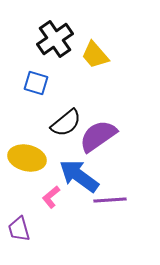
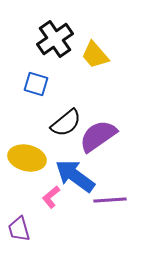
blue square: moved 1 px down
blue arrow: moved 4 px left
